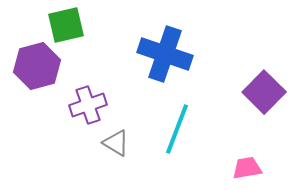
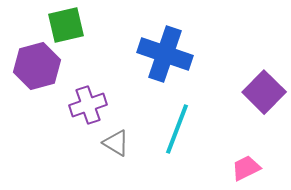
pink trapezoid: moved 1 px left; rotated 16 degrees counterclockwise
